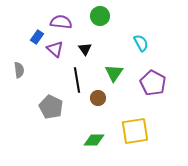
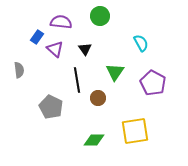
green triangle: moved 1 px right, 1 px up
